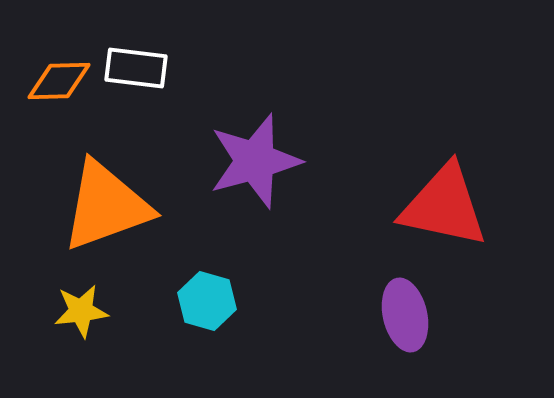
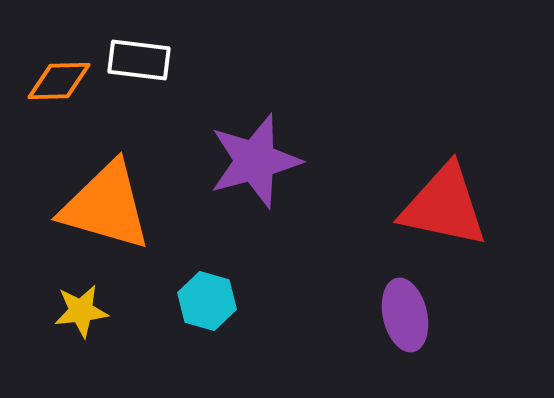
white rectangle: moved 3 px right, 8 px up
orange triangle: rotated 36 degrees clockwise
